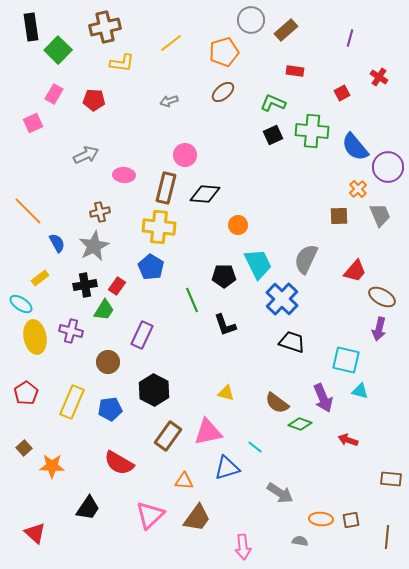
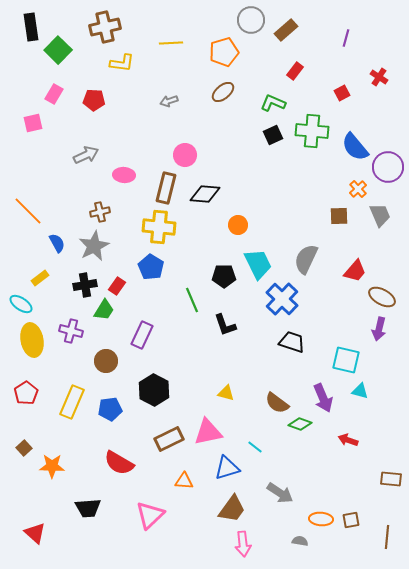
purple line at (350, 38): moved 4 px left
yellow line at (171, 43): rotated 35 degrees clockwise
red rectangle at (295, 71): rotated 60 degrees counterclockwise
pink square at (33, 123): rotated 12 degrees clockwise
yellow ellipse at (35, 337): moved 3 px left, 3 px down
brown circle at (108, 362): moved 2 px left, 1 px up
brown rectangle at (168, 436): moved 1 px right, 3 px down; rotated 28 degrees clockwise
black trapezoid at (88, 508): rotated 52 degrees clockwise
brown trapezoid at (197, 518): moved 35 px right, 9 px up
pink arrow at (243, 547): moved 3 px up
